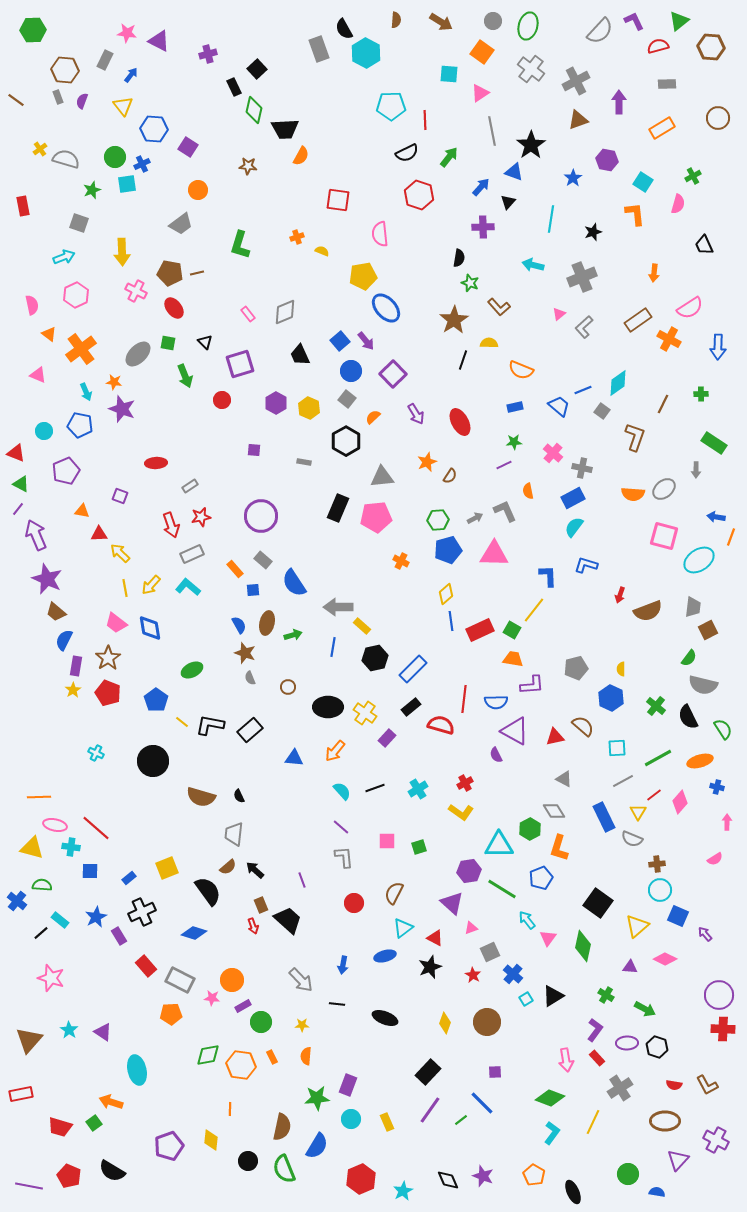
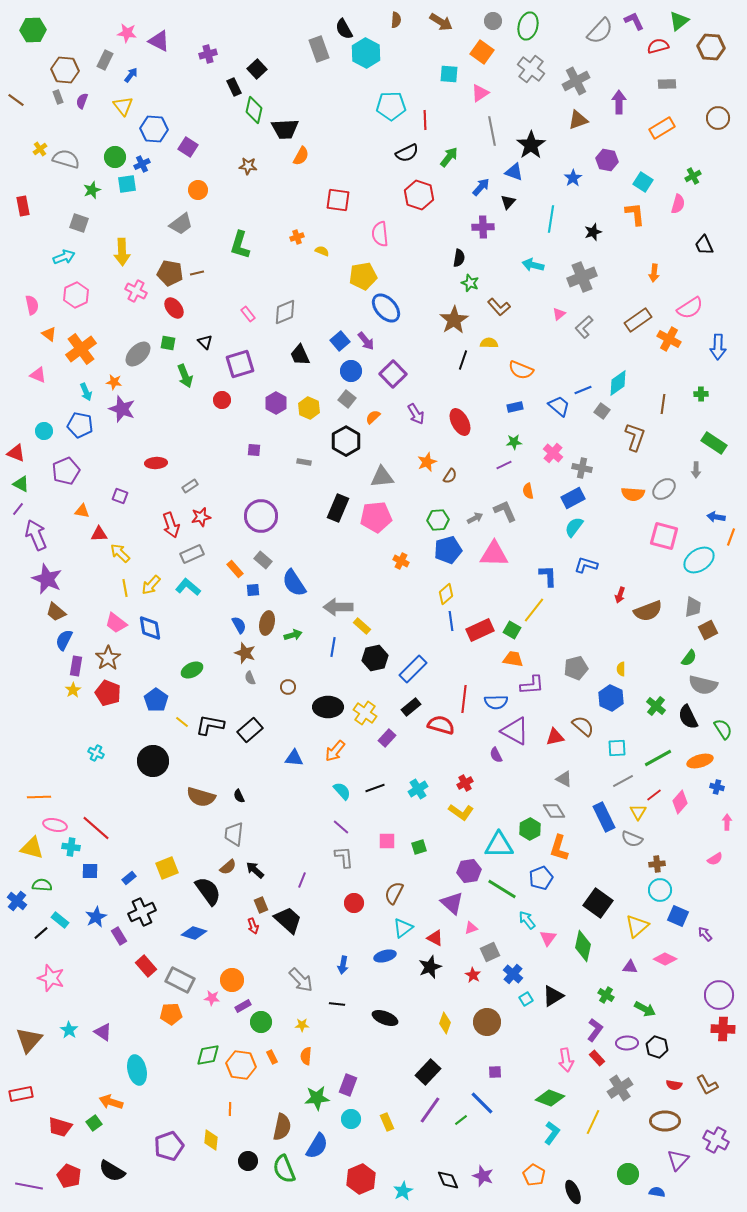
brown line at (663, 404): rotated 18 degrees counterclockwise
purple line at (302, 880): rotated 42 degrees clockwise
